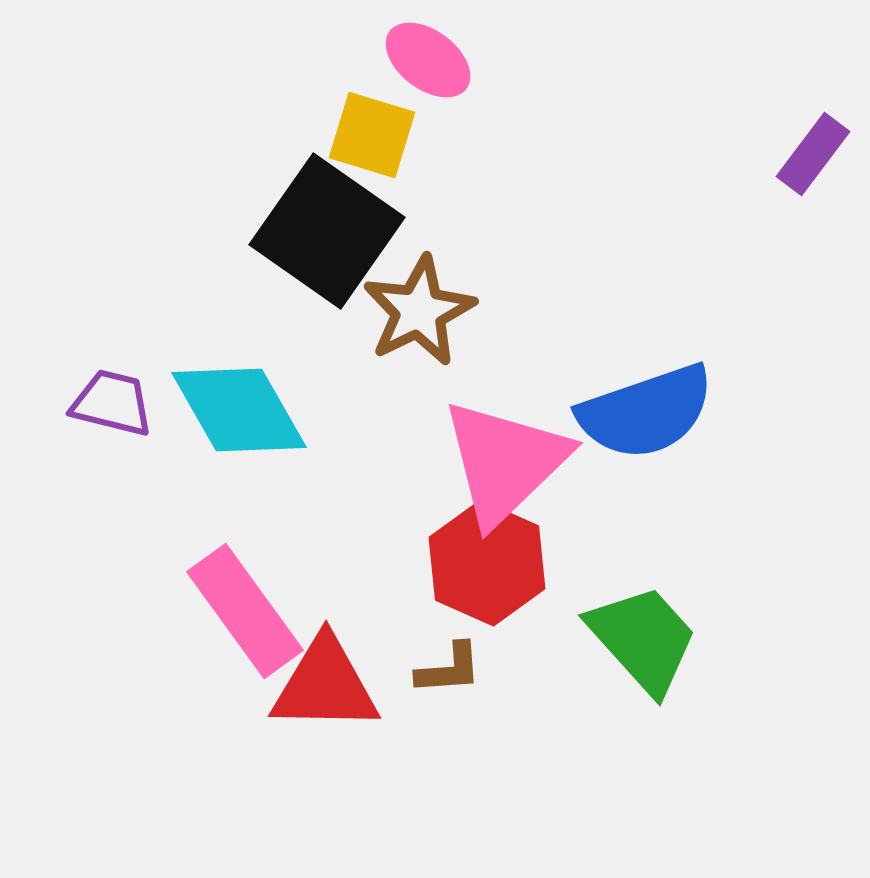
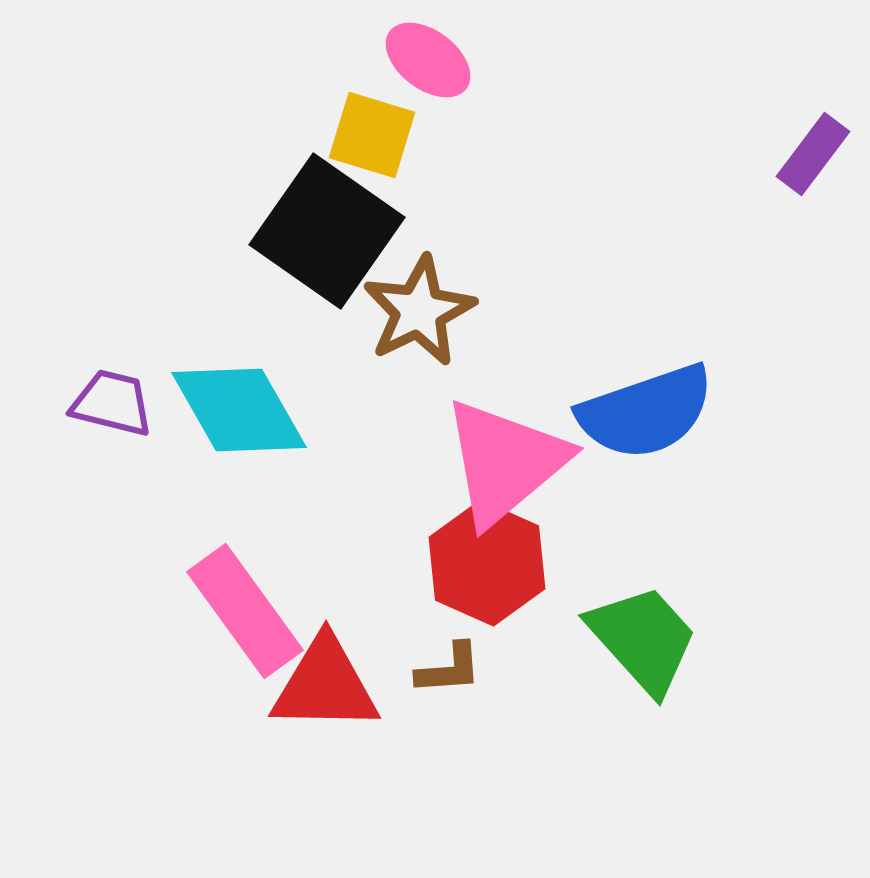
pink triangle: rotated 4 degrees clockwise
